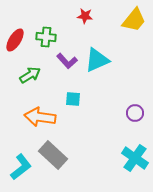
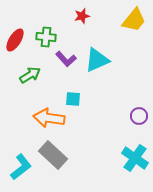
red star: moved 3 px left; rotated 21 degrees counterclockwise
purple L-shape: moved 1 px left, 2 px up
purple circle: moved 4 px right, 3 px down
orange arrow: moved 9 px right, 1 px down
